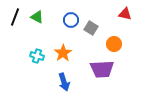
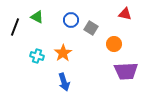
black line: moved 10 px down
purple trapezoid: moved 24 px right, 2 px down
